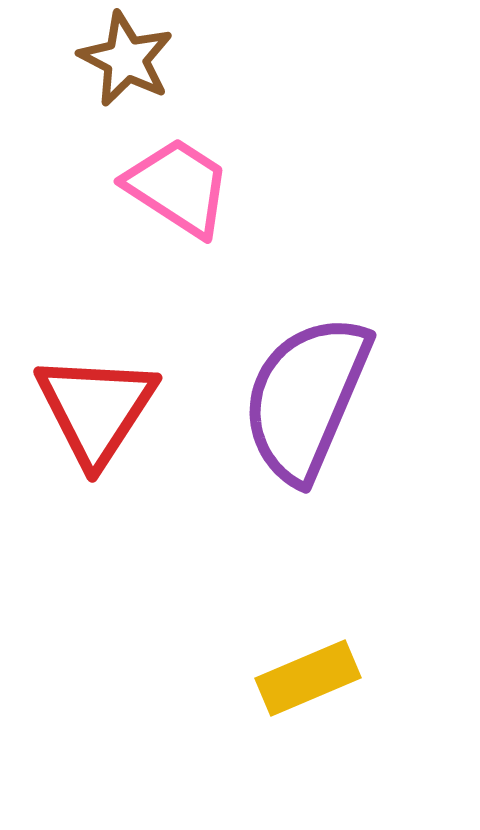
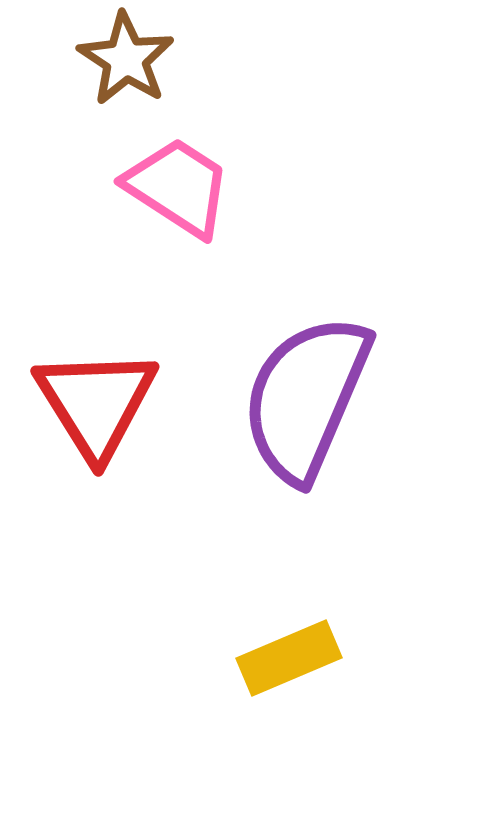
brown star: rotated 6 degrees clockwise
red triangle: moved 6 px up; rotated 5 degrees counterclockwise
yellow rectangle: moved 19 px left, 20 px up
